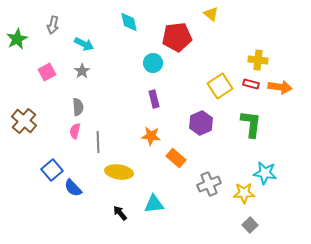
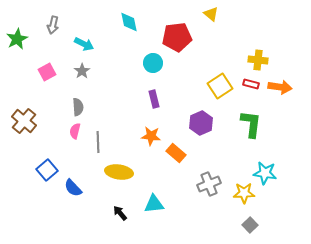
orange rectangle: moved 5 px up
blue square: moved 5 px left
